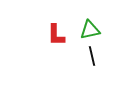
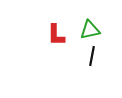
black line: rotated 24 degrees clockwise
